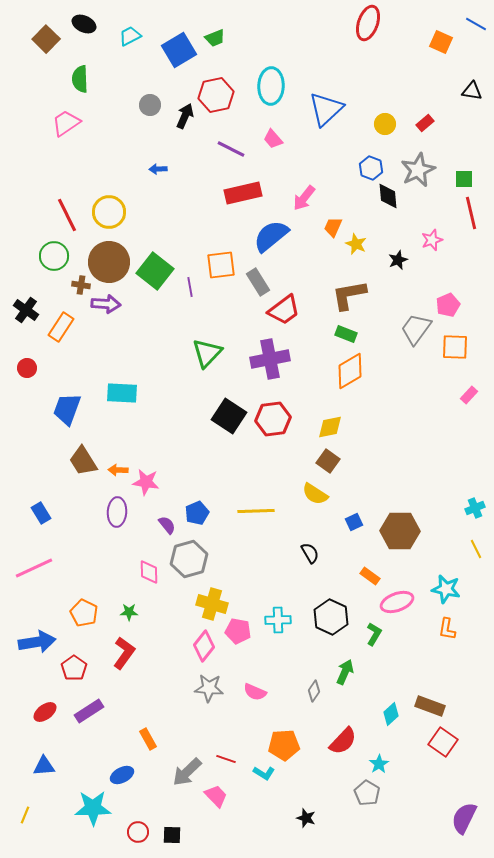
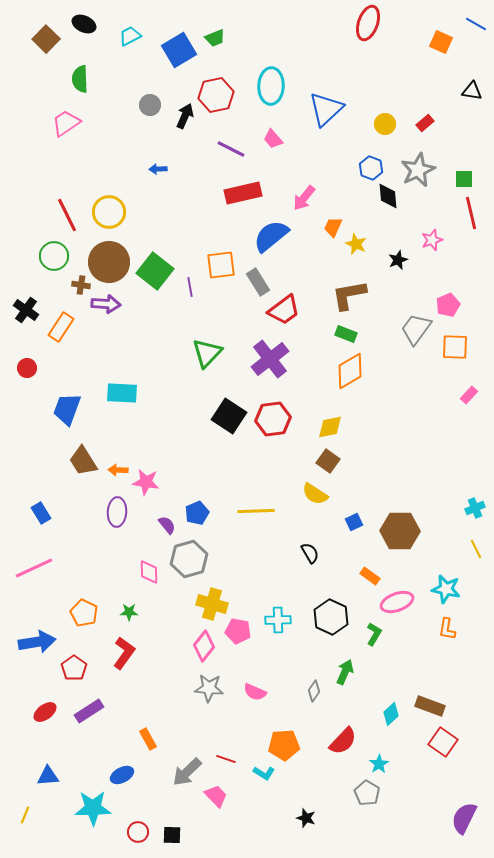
purple cross at (270, 359): rotated 27 degrees counterclockwise
blue triangle at (44, 766): moved 4 px right, 10 px down
